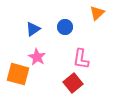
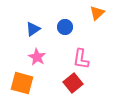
orange square: moved 4 px right, 9 px down
